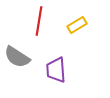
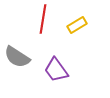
red line: moved 4 px right, 2 px up
purple trapezoid: rotated 32 degrees counterclockwise
